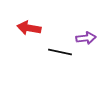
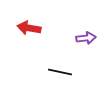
black line: moved 20 px down
